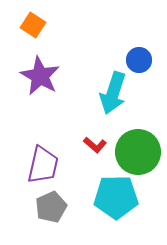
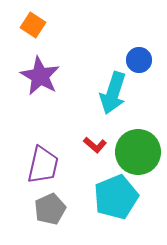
cyan pentagon: rotated 21 degrees counterclockwise
gray pentagon: moved 1 px left, 2 px down
